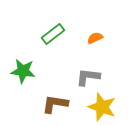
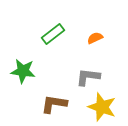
brown L-shape: moved 1 px left
